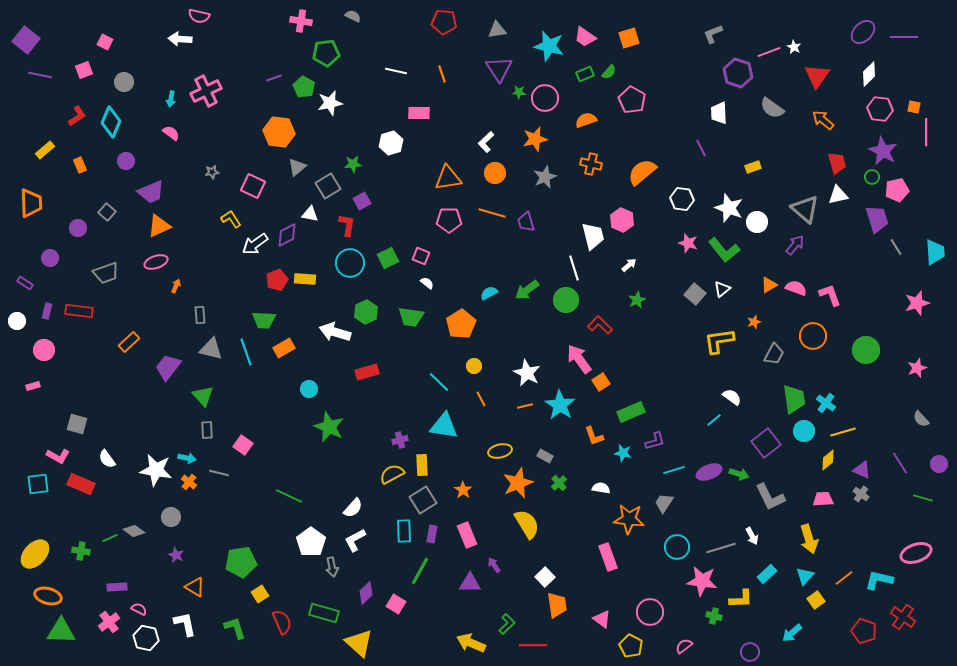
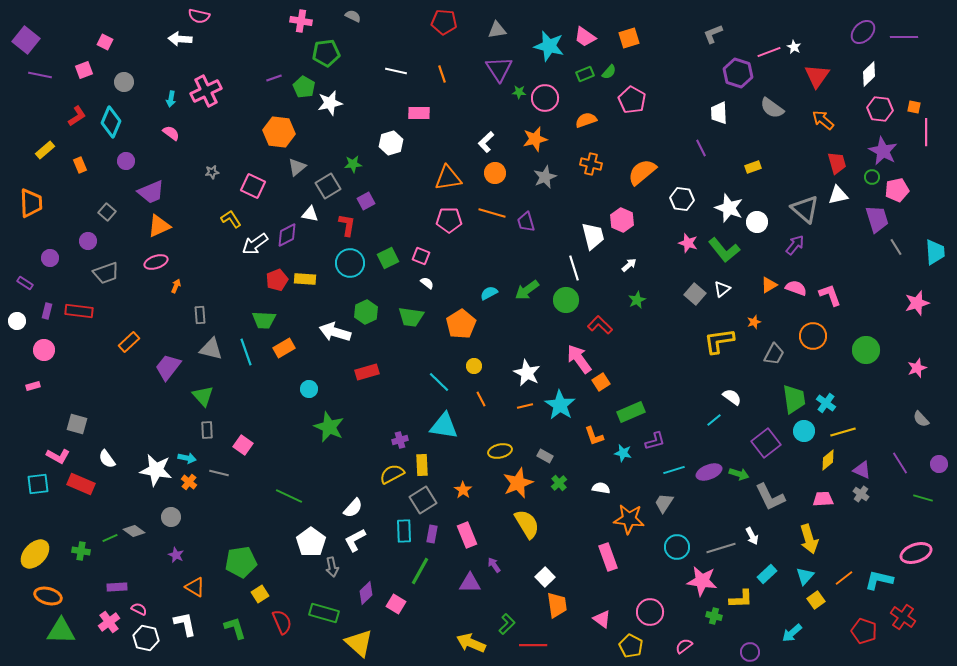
purple square at (362, 201): moved 4 px right
purple circle at (78, 228): moved 10 px right, 13 px down
